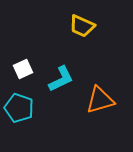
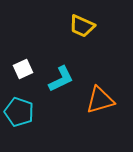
cyan pentagon: moved 4 px down
